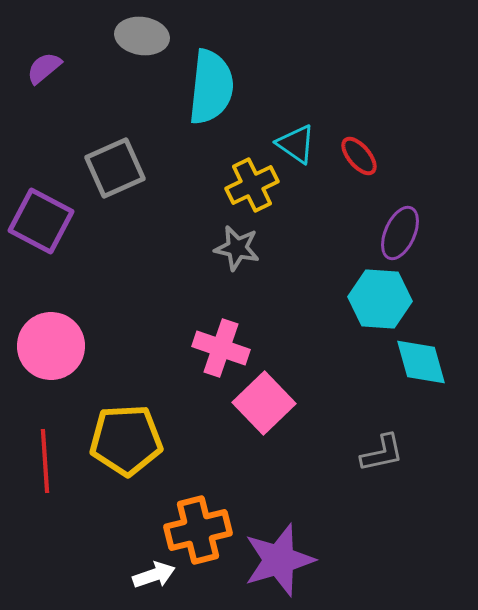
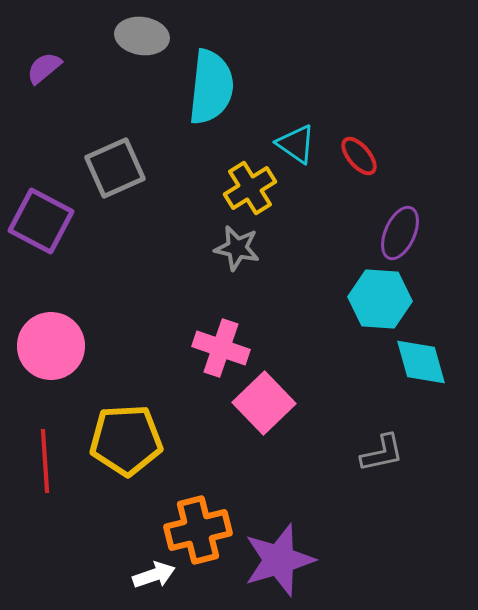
yellow cross: moved 2 px left, 3 px down; rotated 6 degrees counterclockwise
